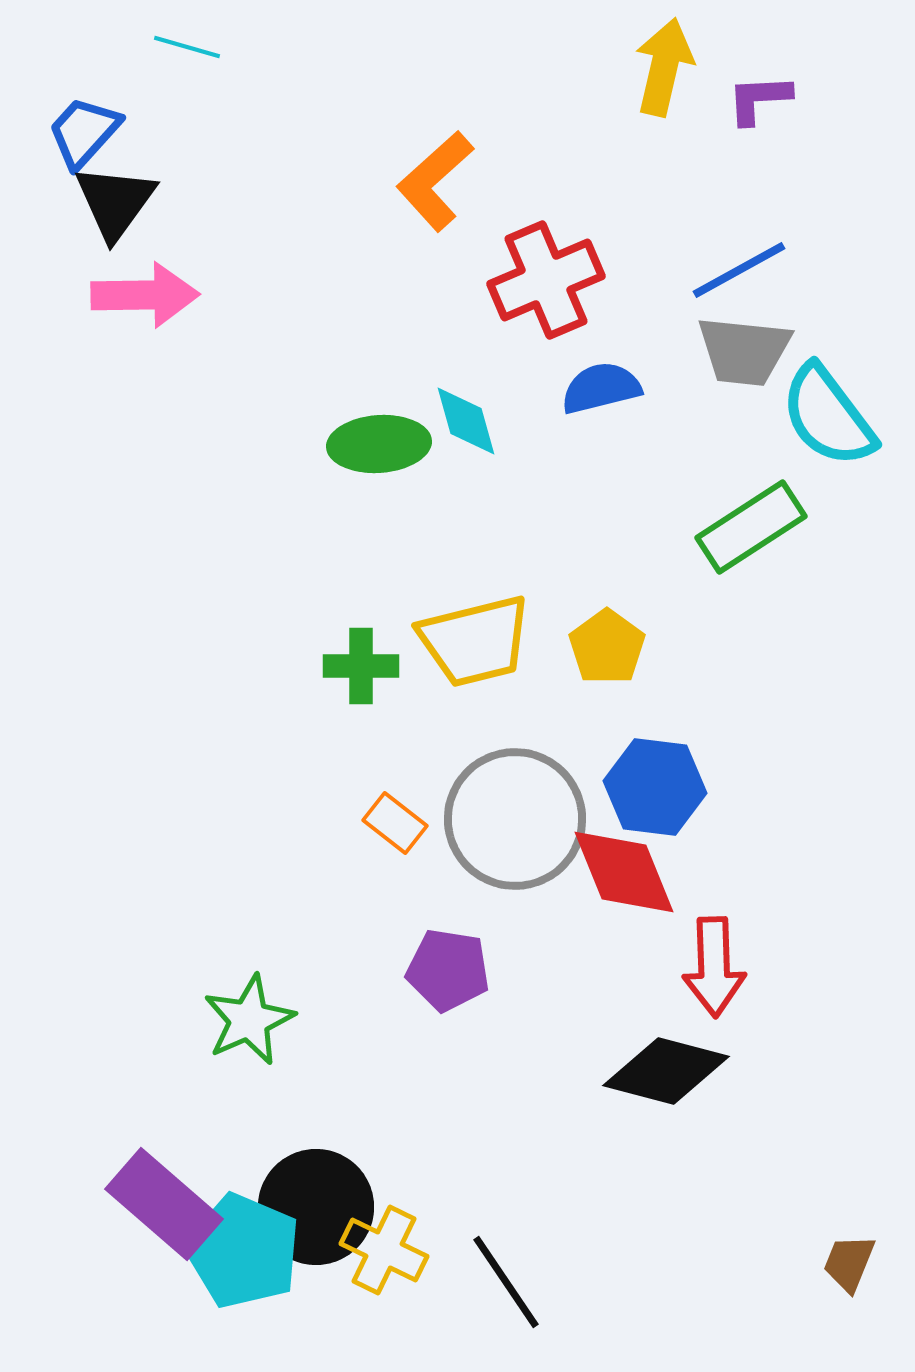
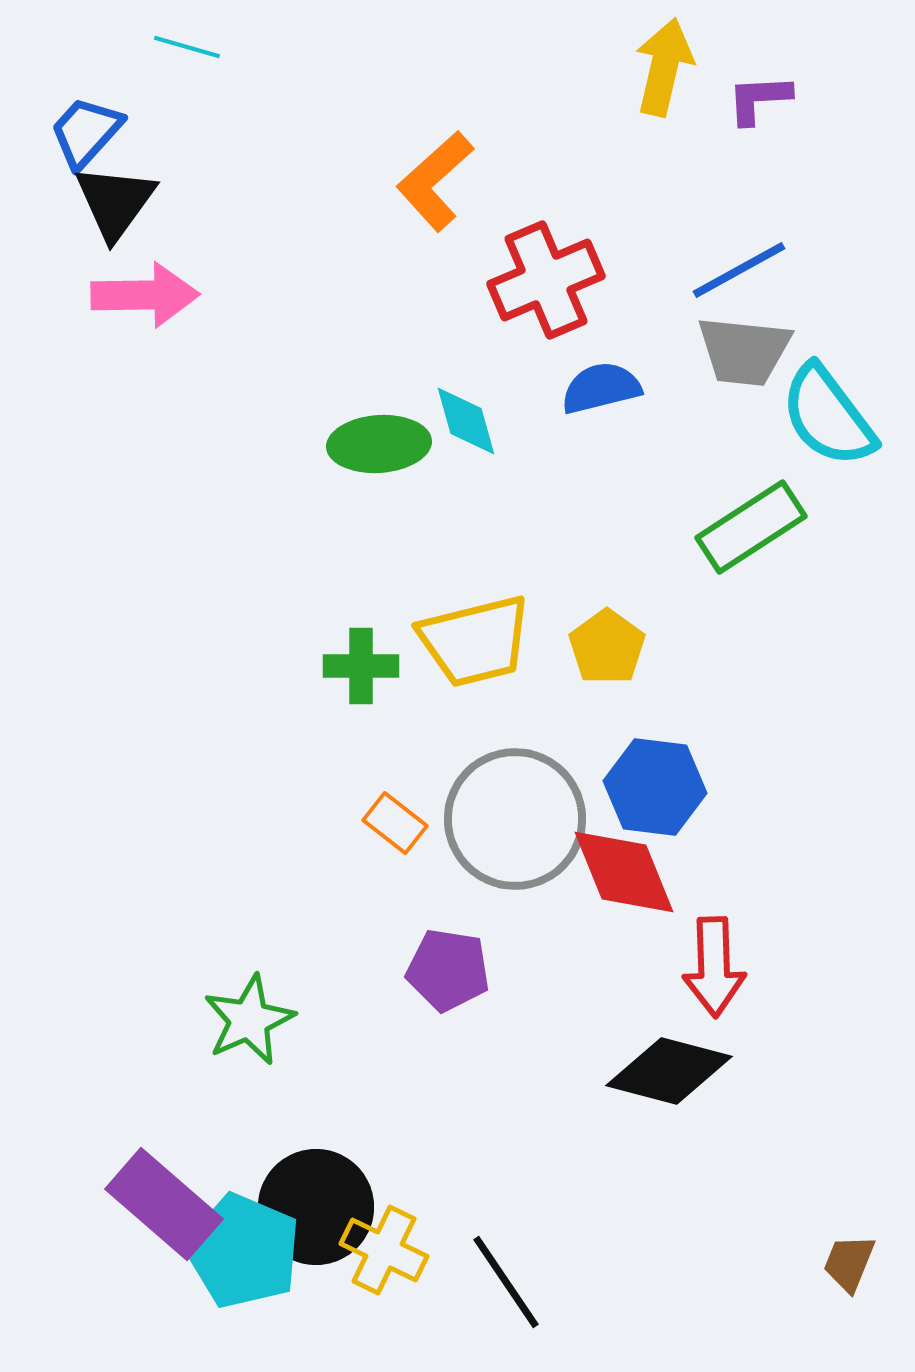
blue trapezoid: moved 2 px right
black diamond: moved 3 px right
